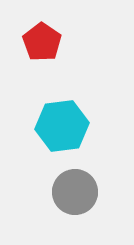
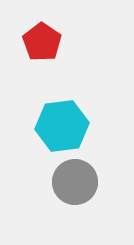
gray circle: moved 10 px up
